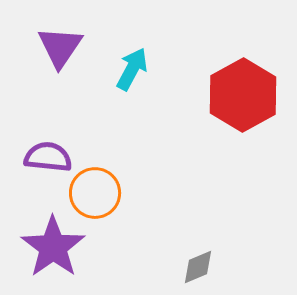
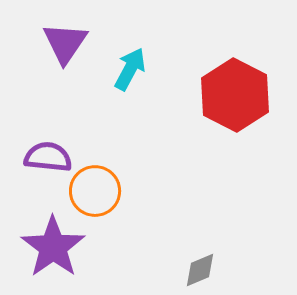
purple triangle: moved 5 px right, 4 px up
cyan arrow: moved 2 px left
red hexagon: moved 8 px left; rotated 4 degrees counterclockwise
orange circle: moved 2 px up
gray diamond: moved 2 px right, 3 px down
